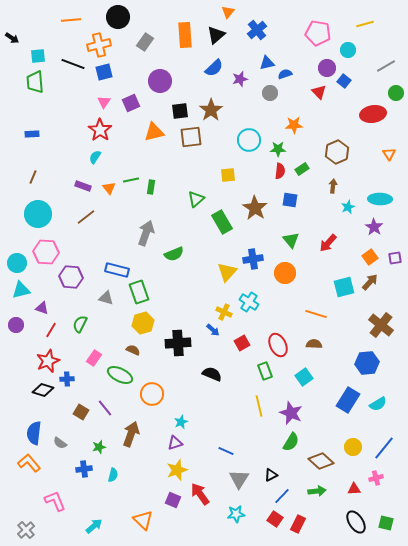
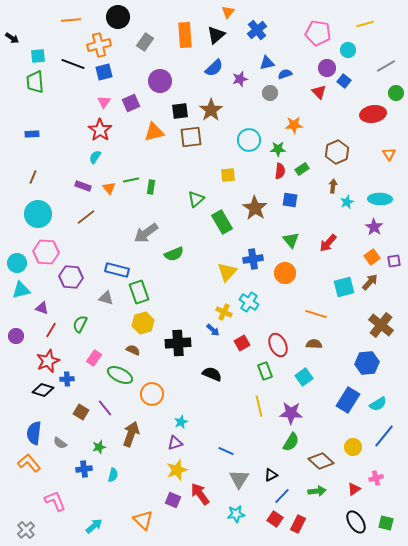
cyan star at (348, 207): moved 1 px left, 5 px up
gray arrow at (146, 233): rotated 145 degrees counterclockwise
orange square at (370, 257): moved 2 px right
purple square at (395, 258): moved 1 px left, 3 px down
purple circle at (16, 325): moved 11 px down
purple star at (291, 413): rotated 20 degrees counterclockwise
blue line at (384, 448): moved 12 px up
red triangle at (354, 489): rotated 32 degrees counterclockwise
